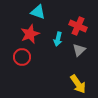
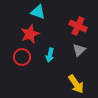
cyan arrow: moved 8 px left, 16 px down
yellow arrow: moved 2 px left
